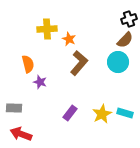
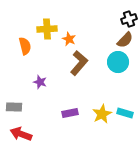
orange semicircle: moved 3 px left, 18 px up
gray rectangle: moved 1 px up
purple rectangle: rotated 42 degrees clockwise
